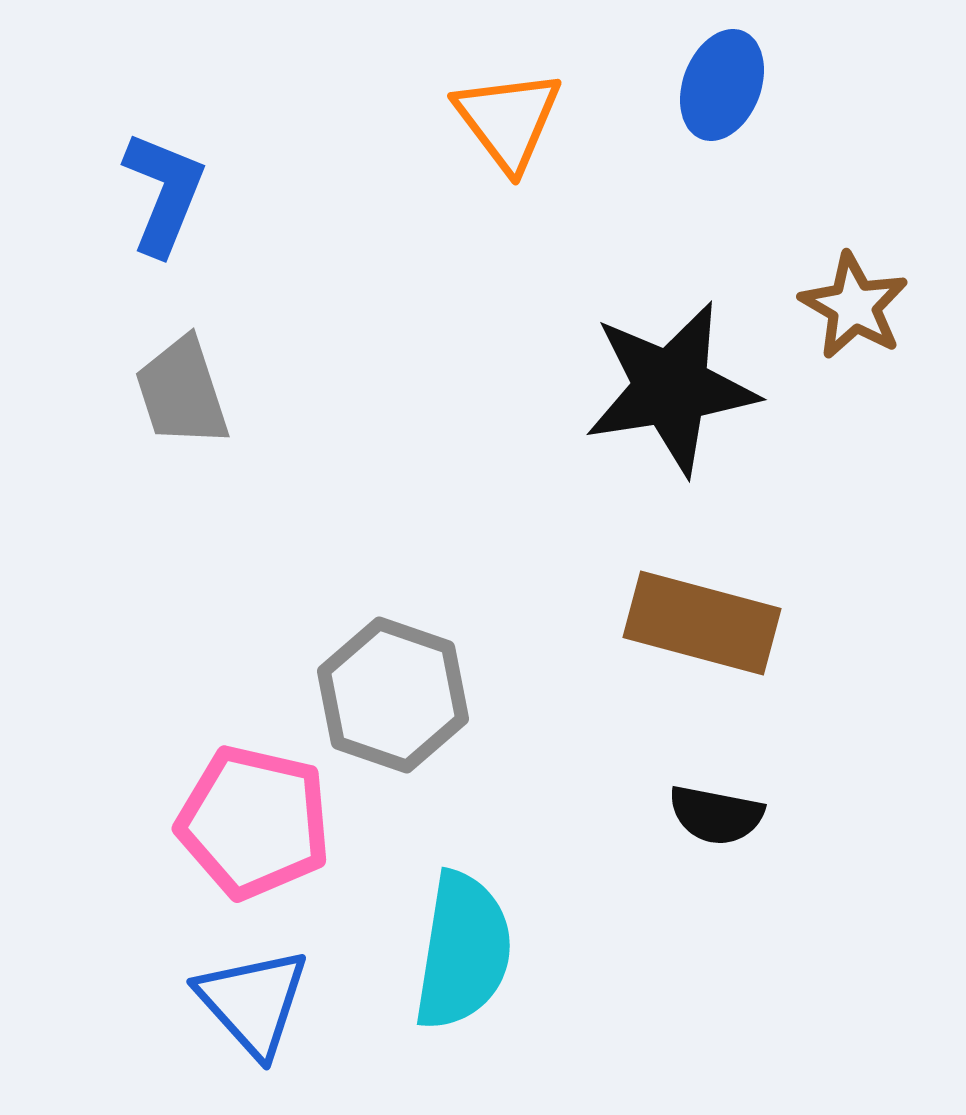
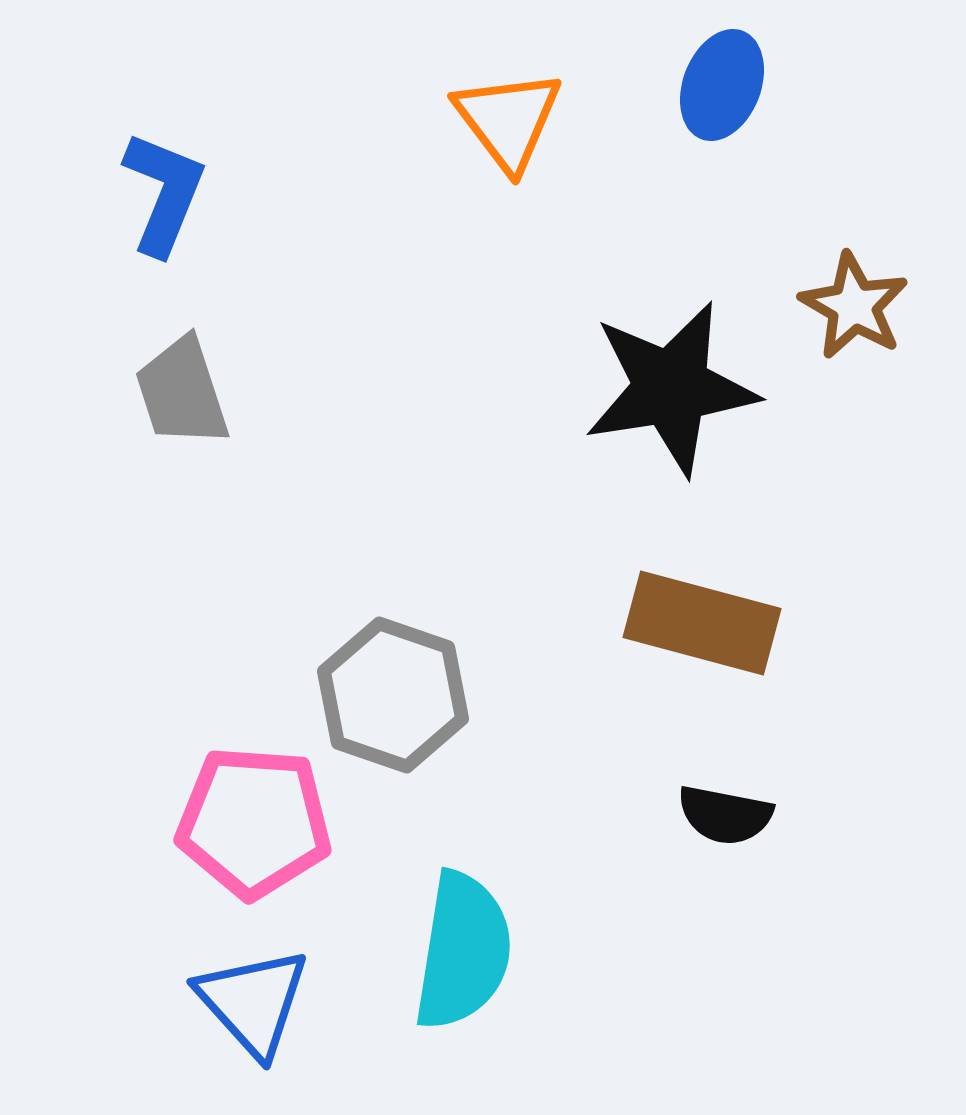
black semicircle: moved 9 px right
pink pentagon: rotated 9 degrees counterclockwise
